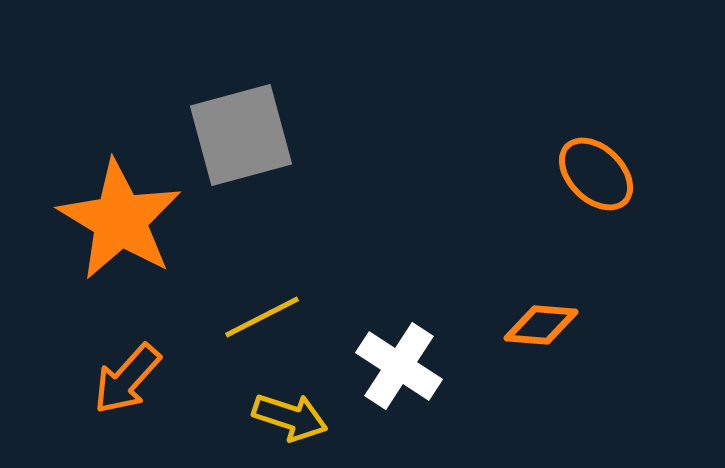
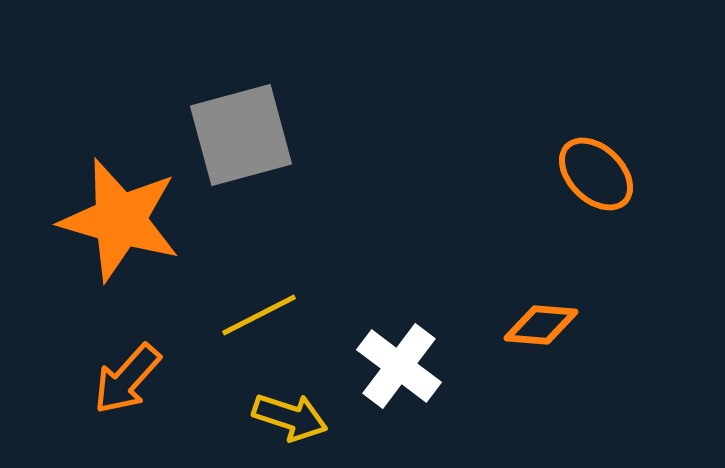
orange star: rotated 15 degrees counterclockwise
yellow line: moved 3 px left, 2 px up
white cross: rotated 4 degrees clockwise
